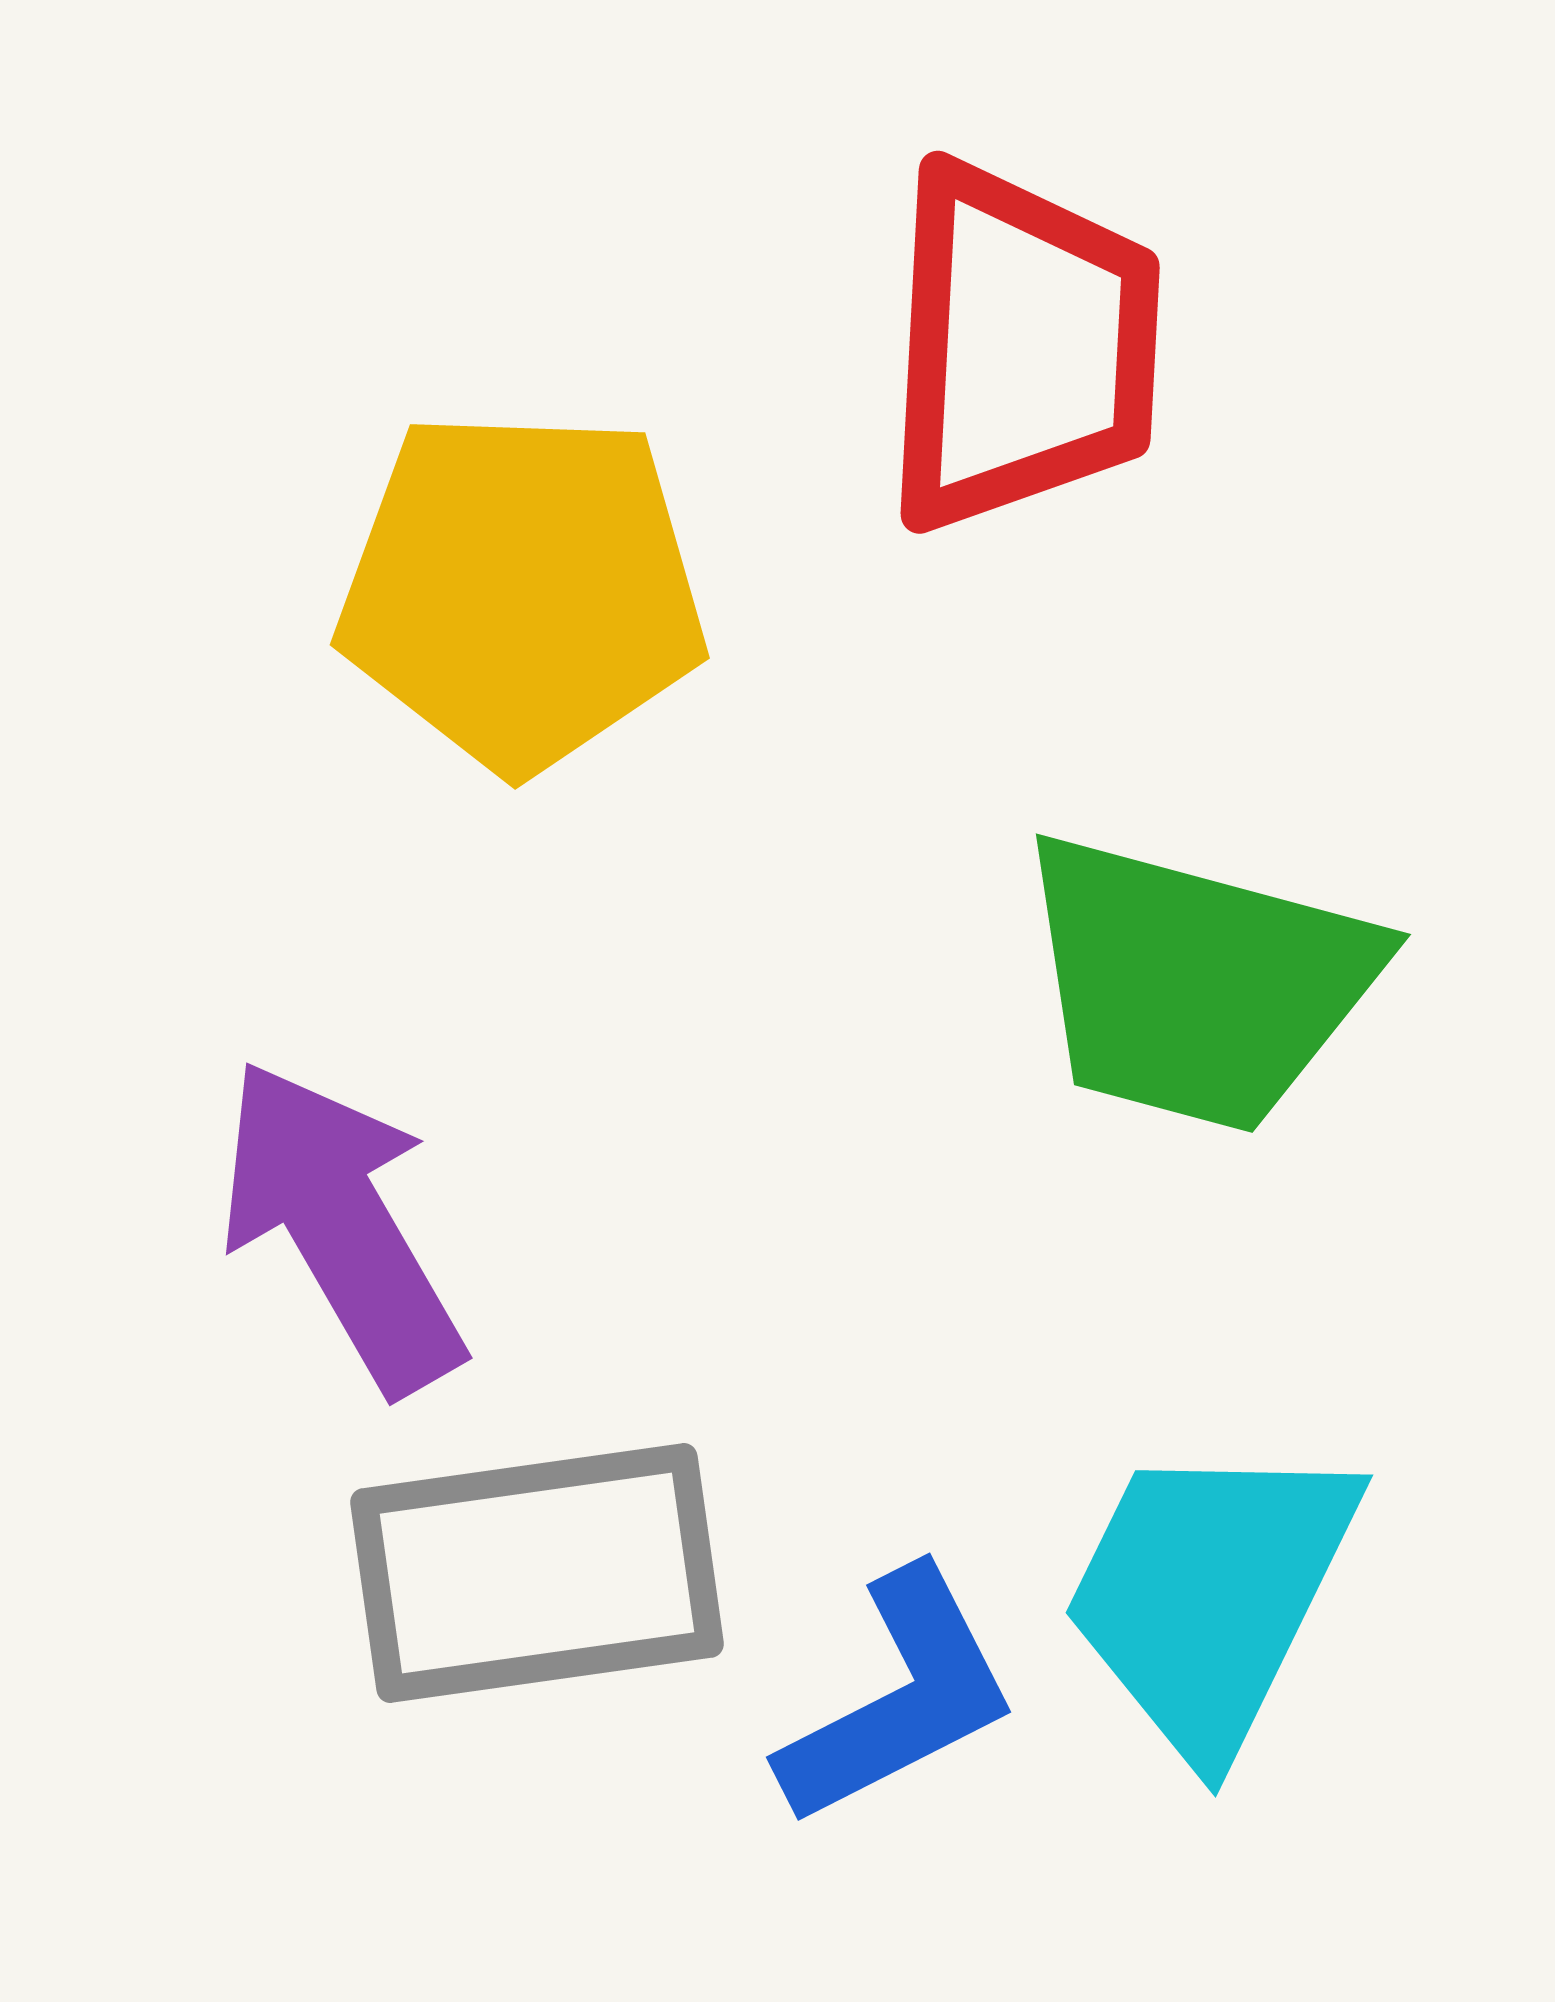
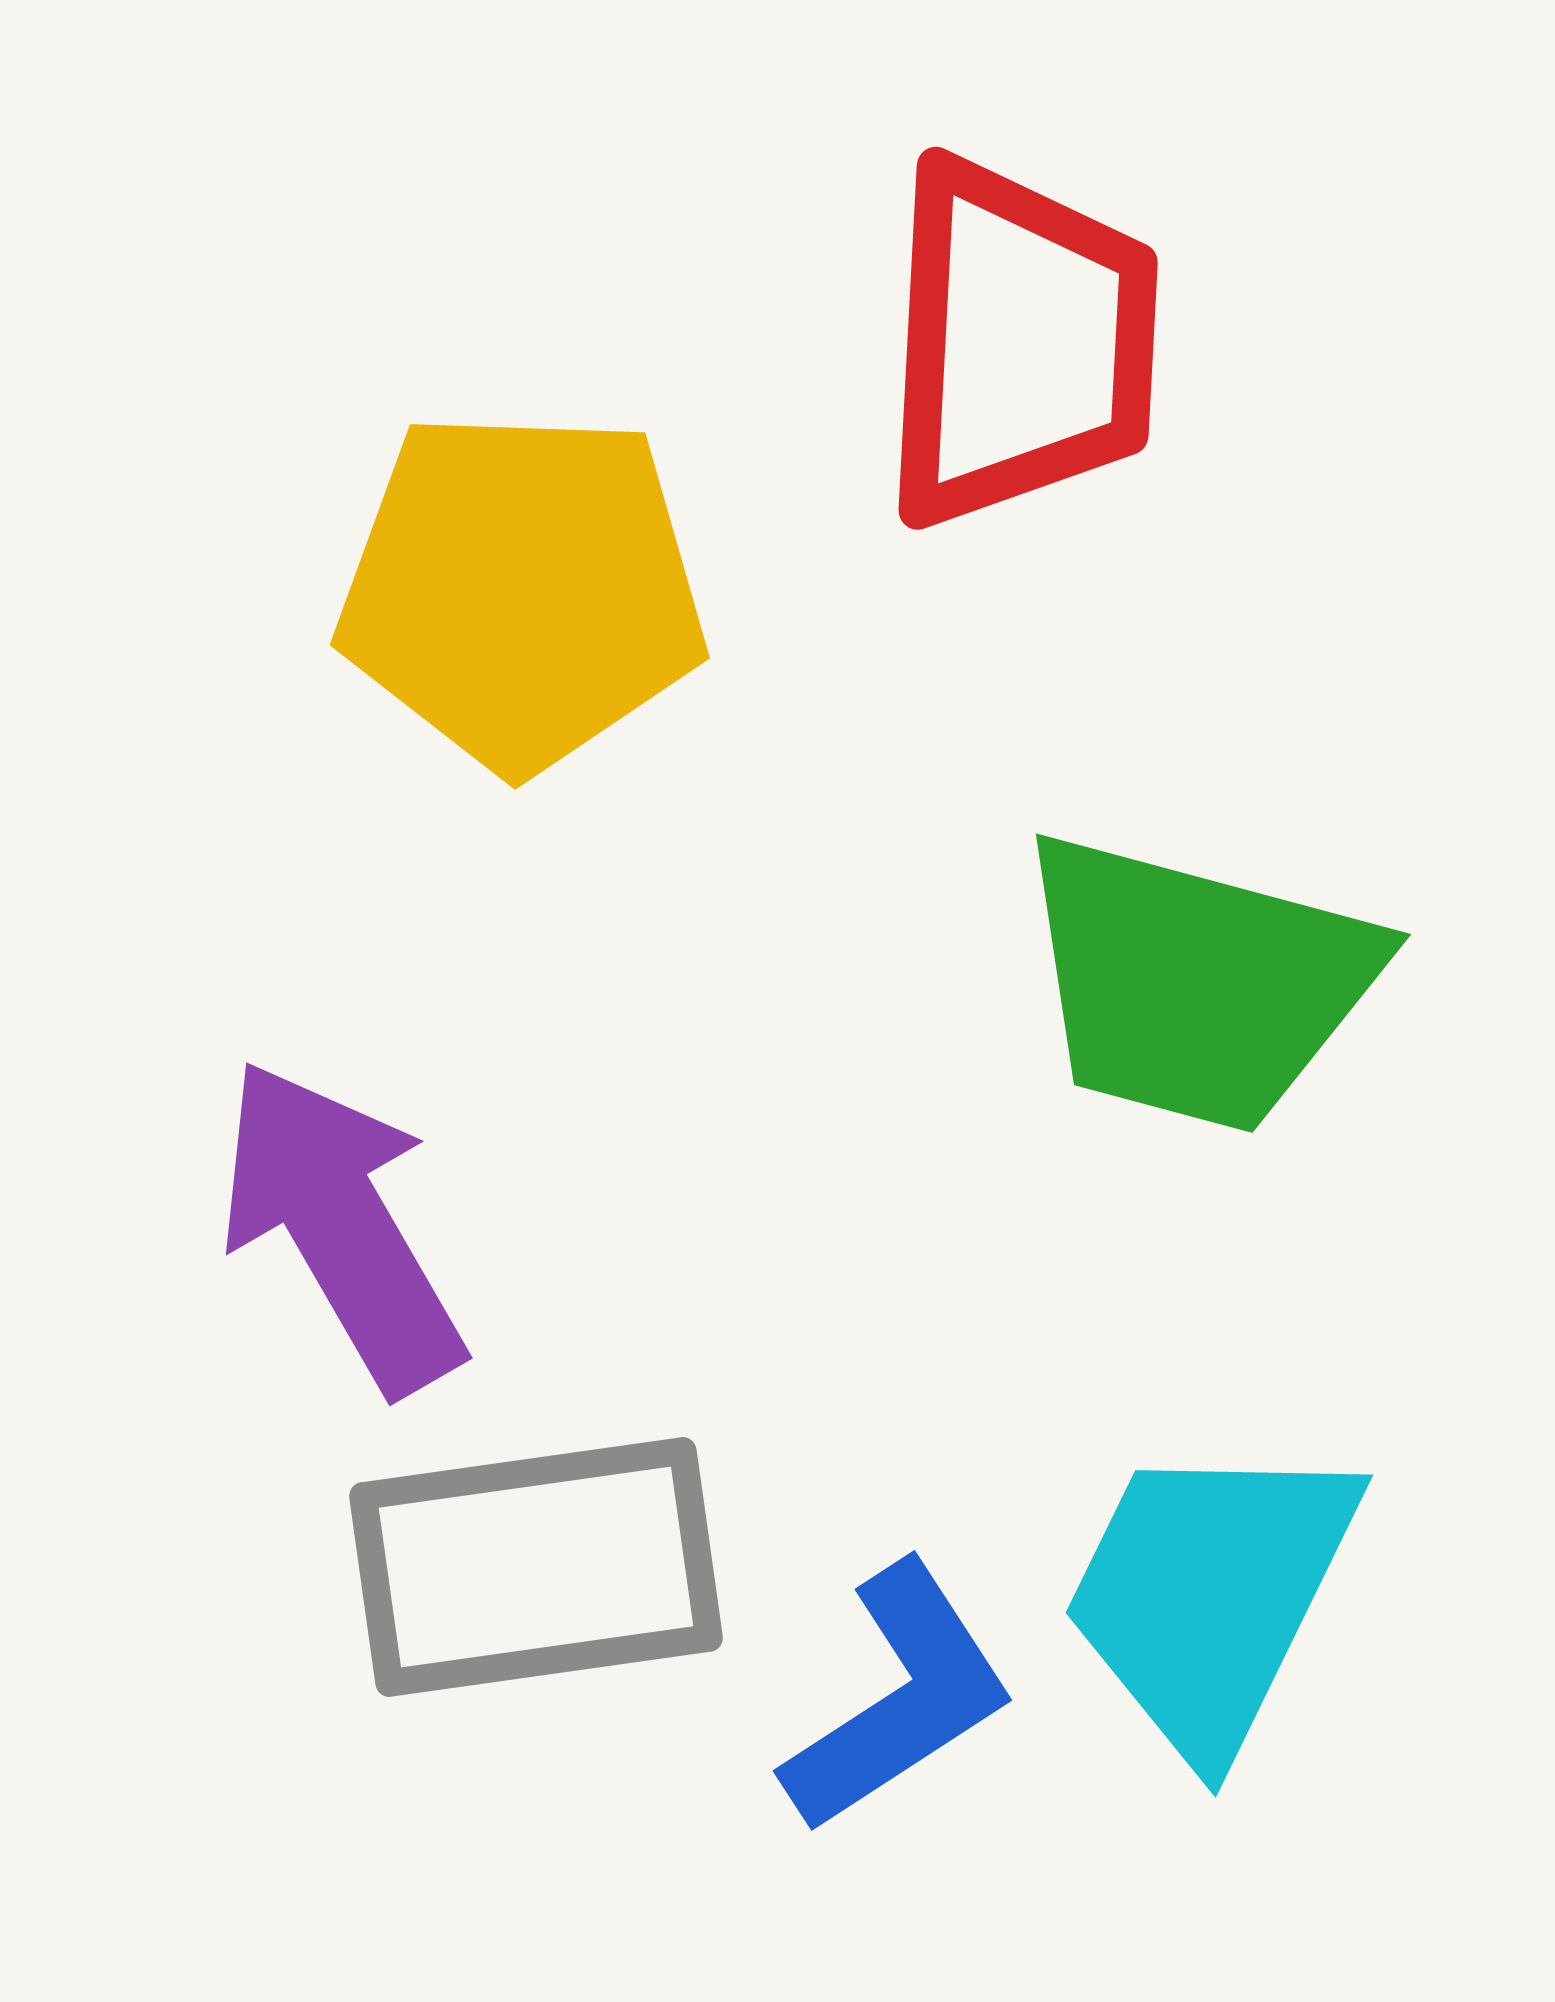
red trapezoid: moved 2 px left, 4 px up
gray rectangle: moved 1 px left, 6 px up
blue L-shape: rotated 6 degrees counterclockwise
